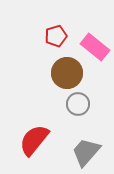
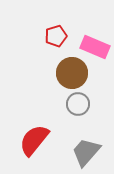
pink rectangle: rotated 16 degrees counterclockwise
brown circle: moved 5 px right
